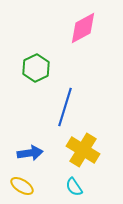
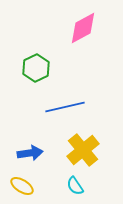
blue line: rotated 60 degrees clockwise
yellow cross: rotated 20 degrees clockwise
cyan semicircle: moved 1 px right, 1 px up
